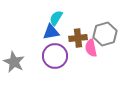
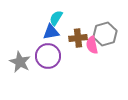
pink semicircle: moved 1 px right, 3 px up
purple circle: moved 7 px left
gray star: moved 6 px right
